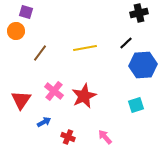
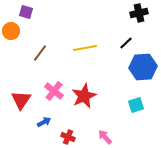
orange circle: moved 5 px left
blue hexagon: moved 2 px down
